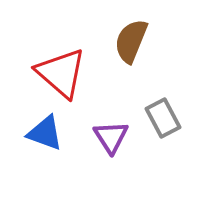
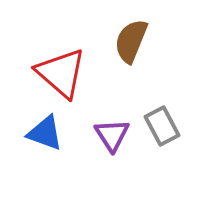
gray rectangle: moved 1 px left, 8 px down
purple triangle: moved 1 px right, 2 px up
